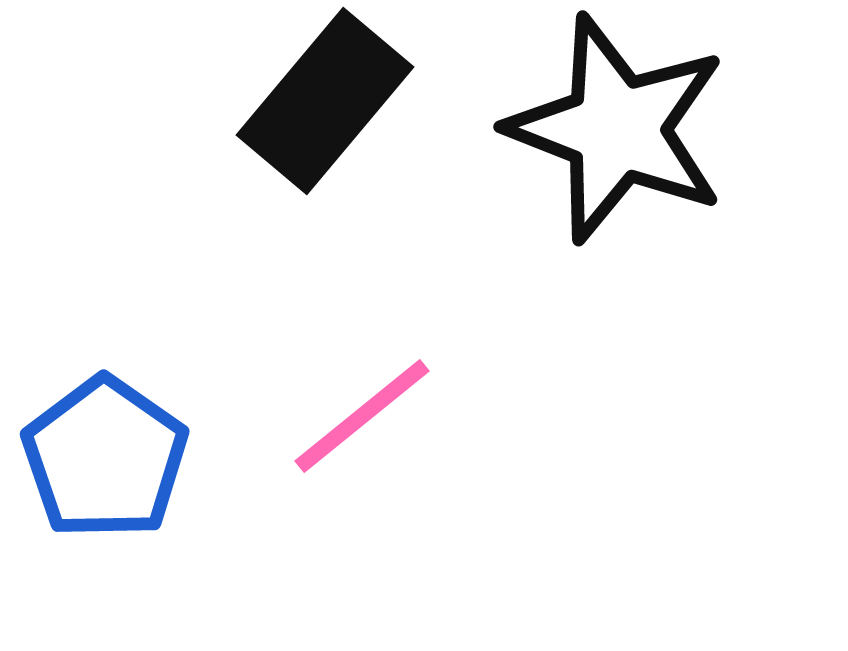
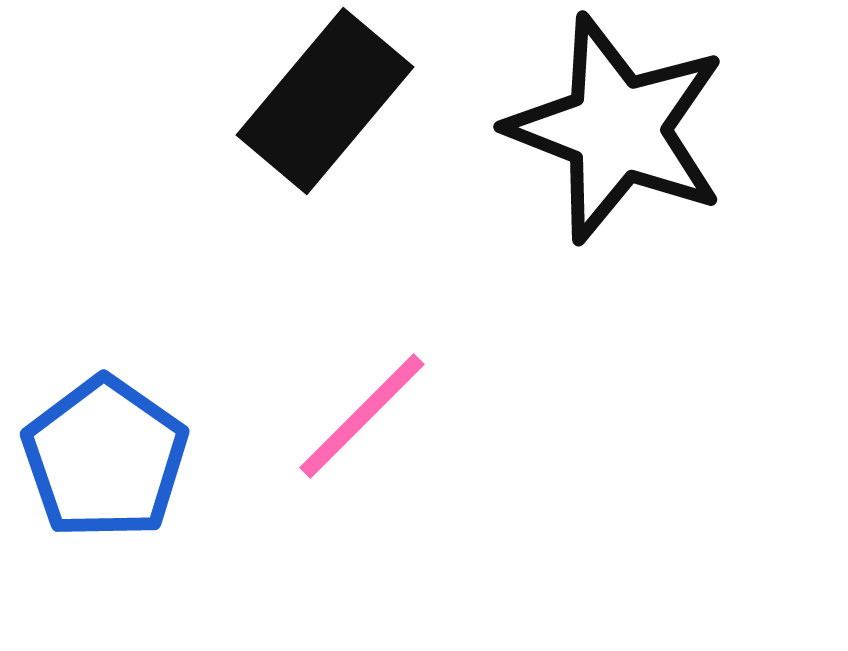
pink line: rotated 6 degrees counterclockwise
